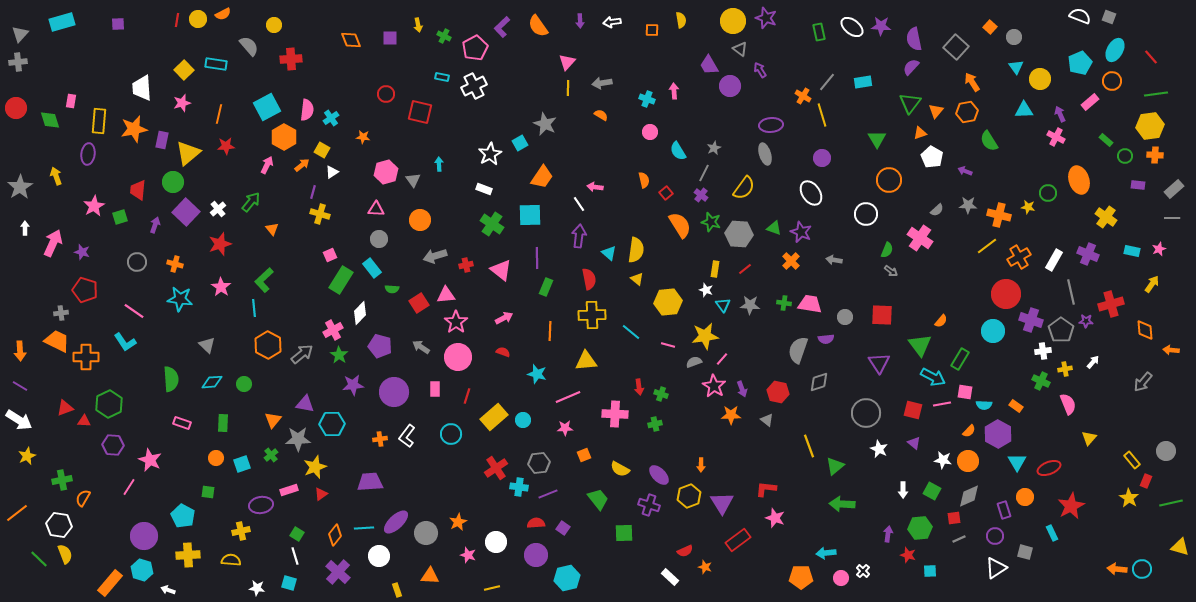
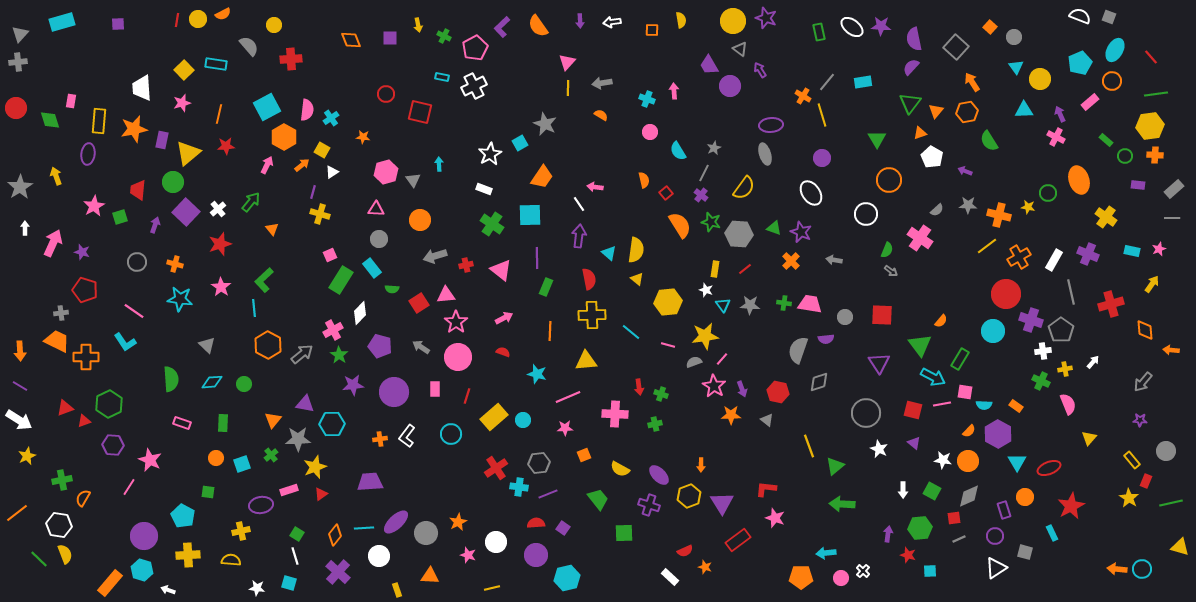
purple star at (1086, 321): moved 54 px right, 99 px down
red triangle at (84, 421): rotated 24 degrees counterclockwise
